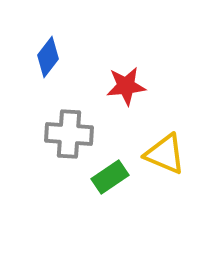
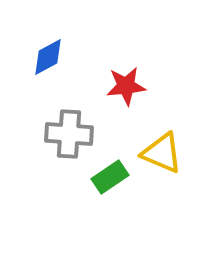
blue diamond: rotated 24 degrees clockwise
yellow triangle: moved 3 px left, 1 px up
